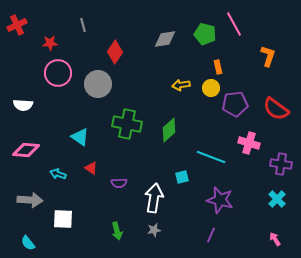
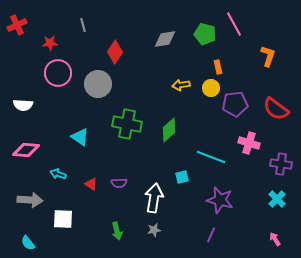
red triangle: moved 16 px down
